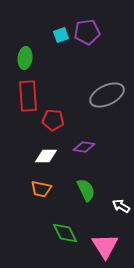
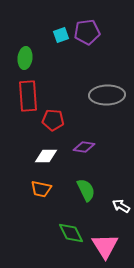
gray ellipse: rotated 24 degrees clockwise
green diamond: moved 6 px right
